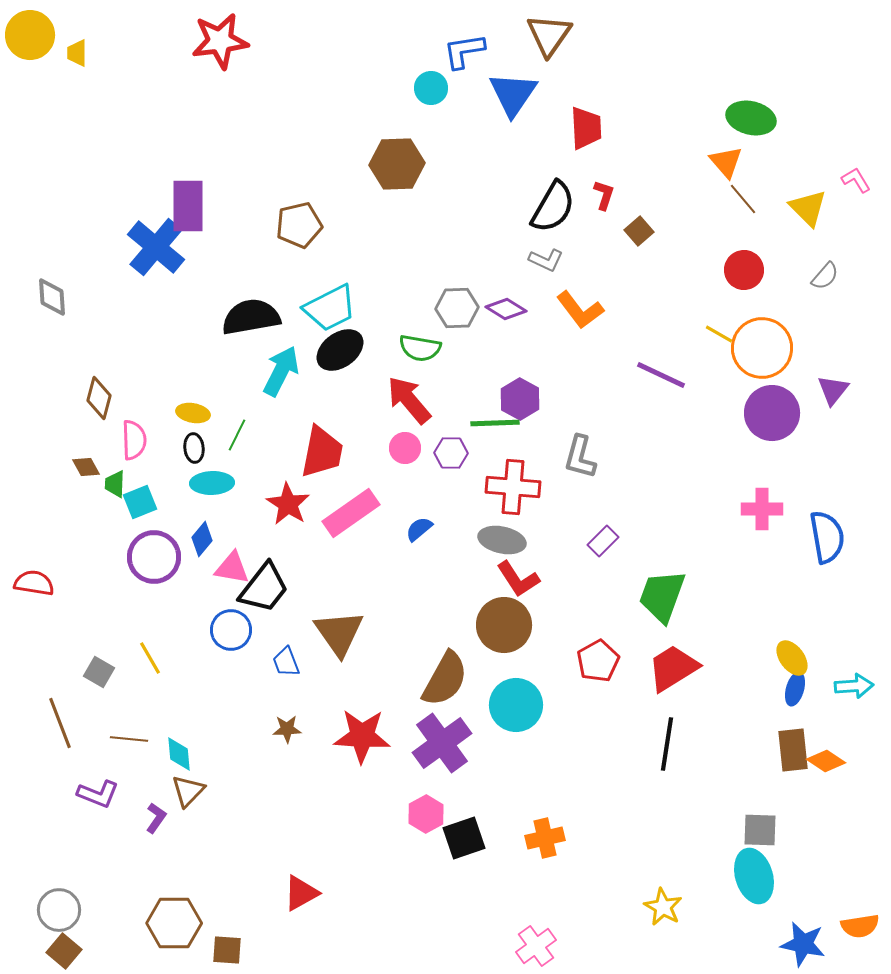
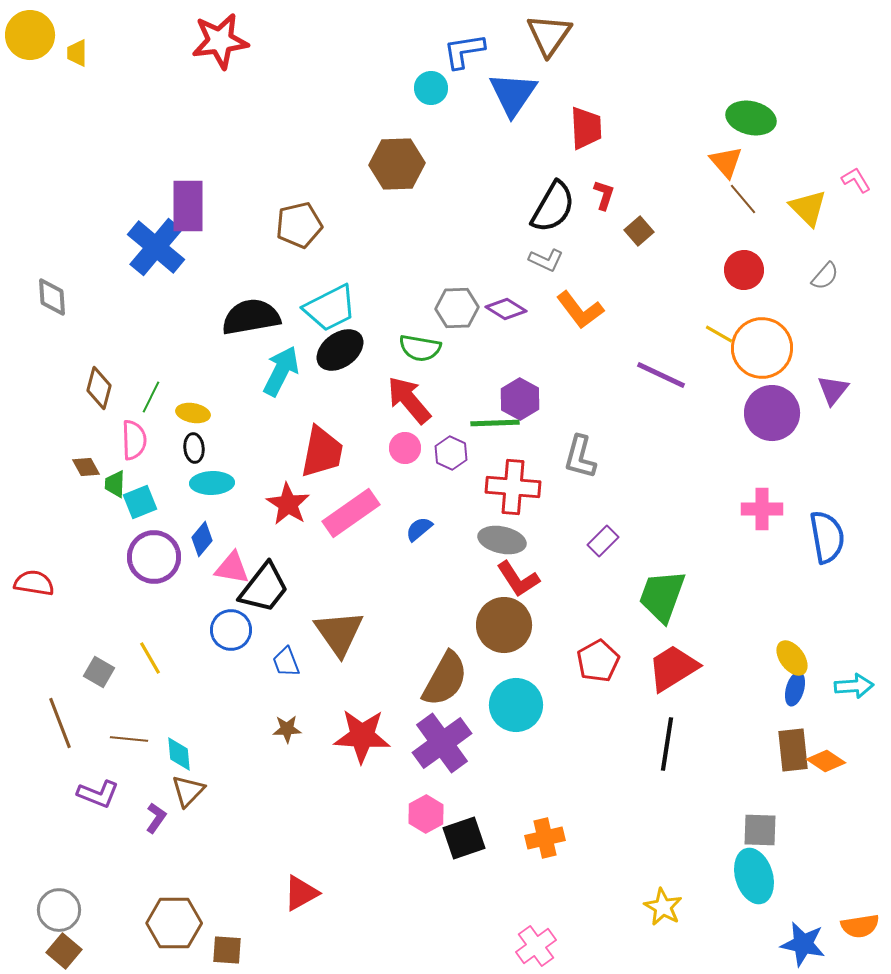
brown diamond at (99, 398): moved 10 px up
green line at (237, 435): moved 86 px left, 38 px up
purple hexagon at (451, 453): rotated 24 degrees clockwise
